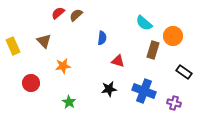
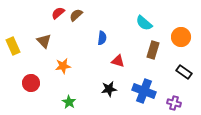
orange circle: moved 8 px right, 1 px down
